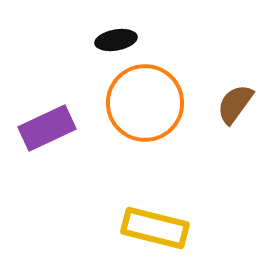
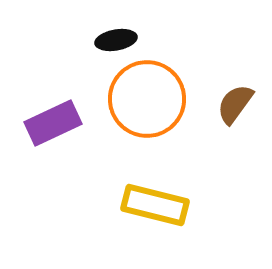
orange circle: moved 2 px right, 4 px up
purple rectangle: moved 6 px right, 5 px up
yellow rectangle: moved 23 px up
